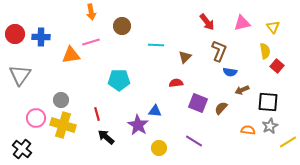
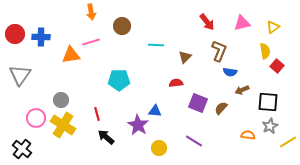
yellow triangle: rotated 32 degrees clockwise
yellow cross: rotated 15 degrees clockwise
orange semicircle: moved 5 px down
